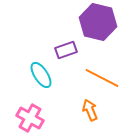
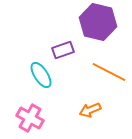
purple rectangle: moved 3 px left
orange line: moved 7 px right, 6 px up
orange arrow: rotated 90 degrees counterclockwise
